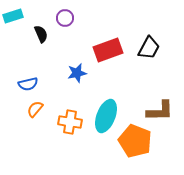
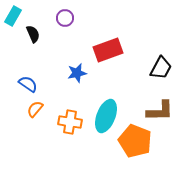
cyan rectangle: rotated 42 degrees counterclockwise
black semicircle: moved 8 px left
black trapezoid: moved 12 px right, 20 px down
blue semicircle: rotated 132 degrees counterclockwise
